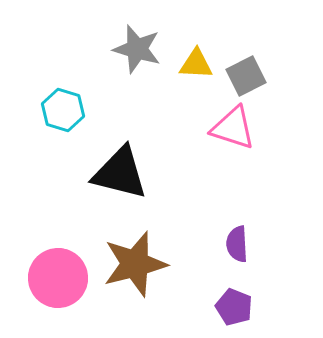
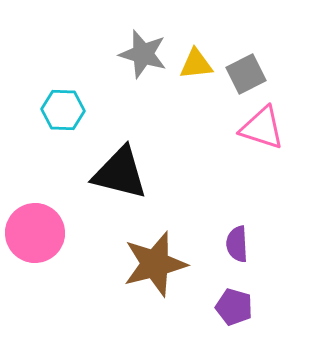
gray star: moved 6 px right, 5 px down
yellow triangle: rotated 9 degrees counterclockwise
gray square: moved 2 px up
cyan hexagon: rotated 15 degrees counterclockwise
pink triangle: moved 29 px right
brown star: moved 20 px right
pink circle: moved 23 px left, 45 px up
purple pentagon: rotated 6 degrees counterclockwise
